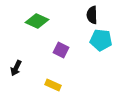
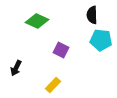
yellow rectangle: rotated 70 degrees counterclockwise
